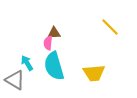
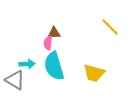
cyan arrow: moved 1 px down; rotated 119 degrees clockwise
yellow trapezoid: rotated 20 degrees clockwise
